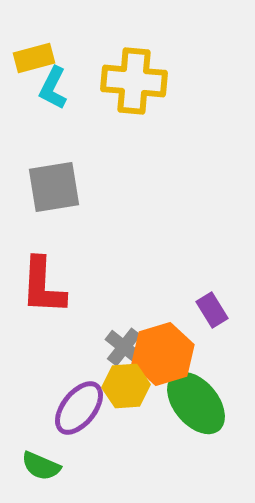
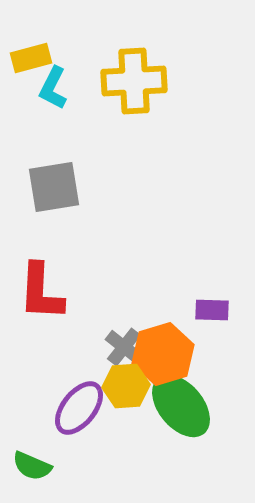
yellow rectangle: moved 3 px left
yellow cross: rotated 8 degrees counterclockwise
red L-shape: moved 2 px left, 6 px down
purple rectangle: rotated 56 degrees counterclockwise
green ellipse: moved 15 px left, 3 px down
green semicircle: moved 9 px left
